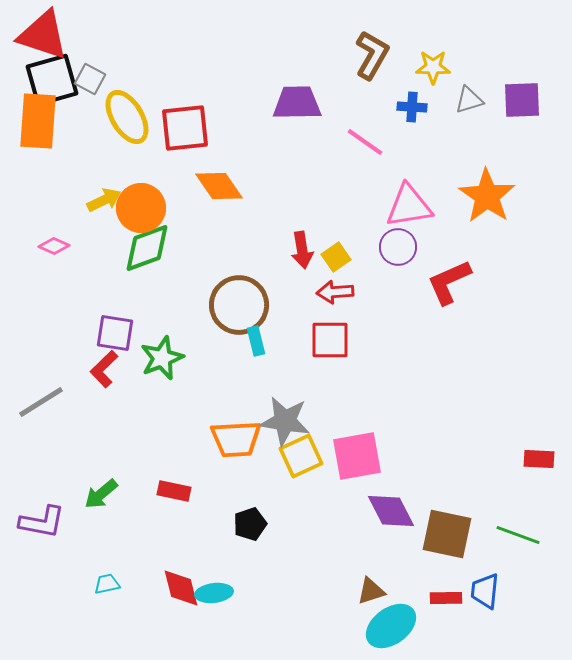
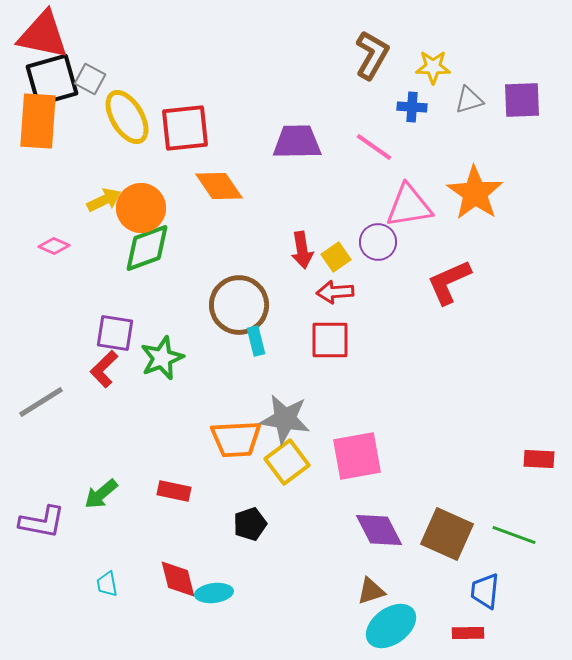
red triangle at (43, 35): rotated 6 degrees counterclockwise
purple trapezoid at (297, 103): moved 39 px down
pink line at (365, 142): moved 9 px right, 5 px down
orange star at (487, 196): moved 12 px left, 3 px up
purple circle at (398, 247): moved 20 px left, 5 px up
gray star at (285, 421): moved 2 px up
yellow square at (301, 456): moved 14 px left, 6 px down; rotated 12 degrees counterclockwise
purple diamond at (391, 511): moved 12 px left, 19 px down
brown square at (447, 534): rotated 12 degrees clockwise
green line at (518, 535): moved 4 px left
cyan trapezoid at (107, 584): rotated 88 degrees counterclockwise
red diamond at (181, 588): moved 3 px left, 9 px up
red rectangle at (446, 598): moved 22 px right, 35 px down
